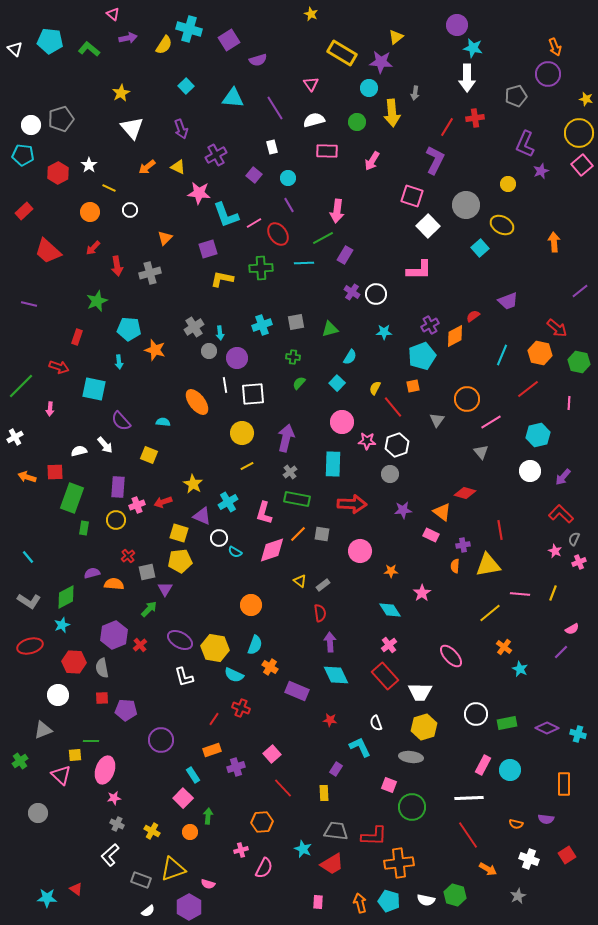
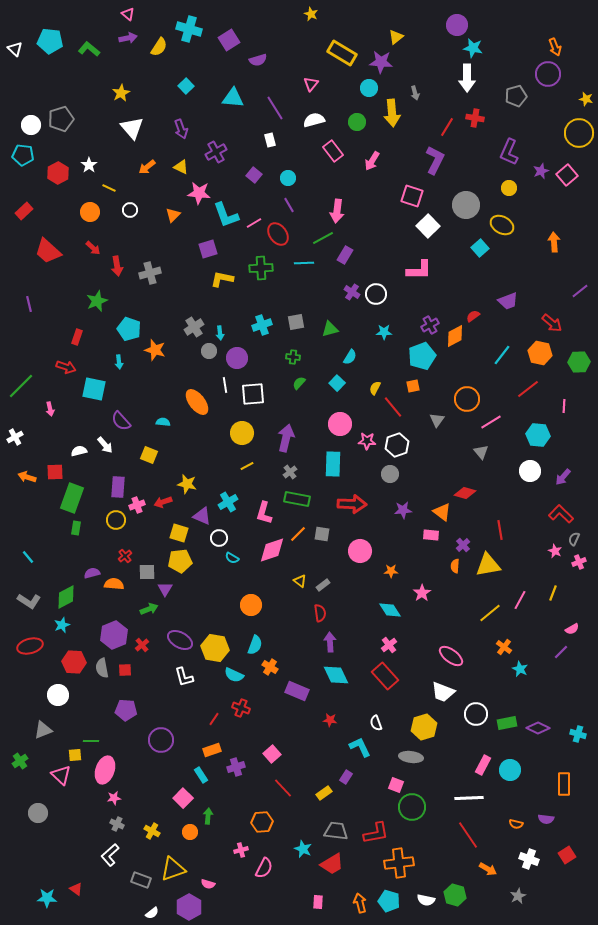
pink triangle at (113, 14): moved 15 px right
yellow semicircle at (164, 45): moved 5 px left, 2 px down
pink triangle at (311, 84): rotated 14 degrees clockwise
gray arrow at (415, 93): rotated 24 degrees counterclockwise
red cross at (475, 118): rotated 18 degrees clockwise
purple L-shape at (525, 144): moved 16 px left, 8 px down
white rectangle at (272, 147): moved 2 px left, 7 px up
pink rectangle at (327, 151): moved 6 px right; rotated 50 degrees clockwise
purple cross at (216, 155): moved 3 px up
pink square at (582, 165): moved 15 px left, 10 px down
yellow triangle at (178, 167): moved 3 px right
yellow circle at (508, 184): moved 1 px right, 4 px down
orange triangle at (165, 238): moved 8 px right, 23 px up
red arrow at (93, 248): rotated 91 degrees counterclockwise
purple line at (29, 304): rotated 63 degrees clockwise
red arrow at (557, 328): moved 5 px left, 5 px up
cyan pentagon at (129, 329): rotated 15 degrees clockwise
cyan line at (502, 355): rotated 15 degrees clockwise
green hexagon at (579, 362): rotated 15 degrees counterclockwise
red arrow at (59, 367): moved 7 px right
pink line at (569, 403): moved 5 px left, 3 px down
pink arrow at (50, 409): rotated 16 degrees counterclockwise
pink circle at (342, 422): moved 2 px left, 2 px down
cyan hexagon at (538, 435): rotated 20 degrees clockwise
yellow star at (193, 484): moved 6 px left; rotated 18 degrees counterclockwise
green rectangle at (84, 528): moved 8 px left
pink rectangle at (431, 535): rotated 21 degrees counterclockwise
purple cross at (463, 545): rotated 32 degrees counterclockwise
cyan semicircle at (235, 552): moved 3 px left, 6 px down
red cross at (128, 556): moved 3 px left
gray square at (147, 572): rotated 12 degrees clockwise
pink line at (520, 594): moved 6 px down; rotated 66 degrees counterclockwise
green arrow at (149, 609): rotated 24 degrees clockwise
red cross at (140, 645): moved 2 px right
pink ellipse at (451, 656): rotated 10 degrees counterclockwise
white trapezoid at (420, 692): moved 23 px right; rotated 20 degrees clockwise
red square at (102, 698): moved 23 px right, 28 px up
purple diamond at (547, 728): moved 9 px left
purple rectangle at (336, 769): moved 10 px right, 8 px down
cyan rectangle at (193, 775): moved 8 px right
pink square at (389, 785): moved 7 px right
yellow rectangle at (324, 793): rotated 56 degrees clockwise
red L-shape at (374, 836): moved 2 px right, 3 px up; rotated 12 degrees counterclockwise
white semicircle at (148, 911): moved 4 px right, 2 px down
